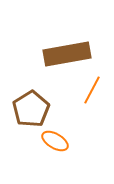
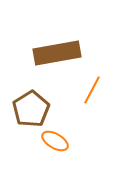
brown rectangle: moved 10 px left, 1 px up
